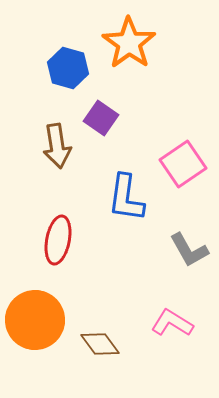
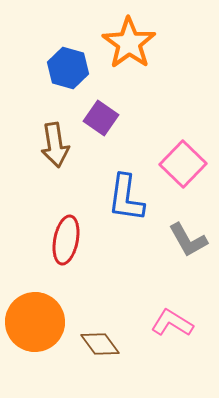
brown arrow: moved 2 px left, 1 px up
pink square: rotated 12 degrees counterclockwise
red ellipse: moved 8 px right
gray L-shape: moved 1 px left, 10 px up
orange circle: moved 2 px down
